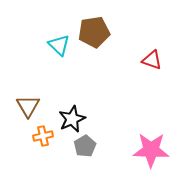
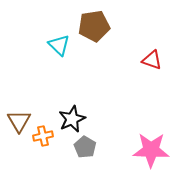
brown pentagon: moved 6 px up
brown triangle: moved 9 px left, 15 px down
gray pentagon: moved 1 px down; rotated 10 degrees counterclockwise
